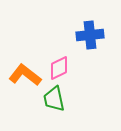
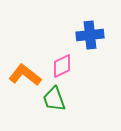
pink diamond: moved 3 px right, 2 px up
green trapezoid: rotated 8 degrees counterclockwise
